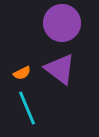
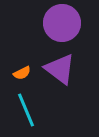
cyan line: moved 1 px left, 2 px down
